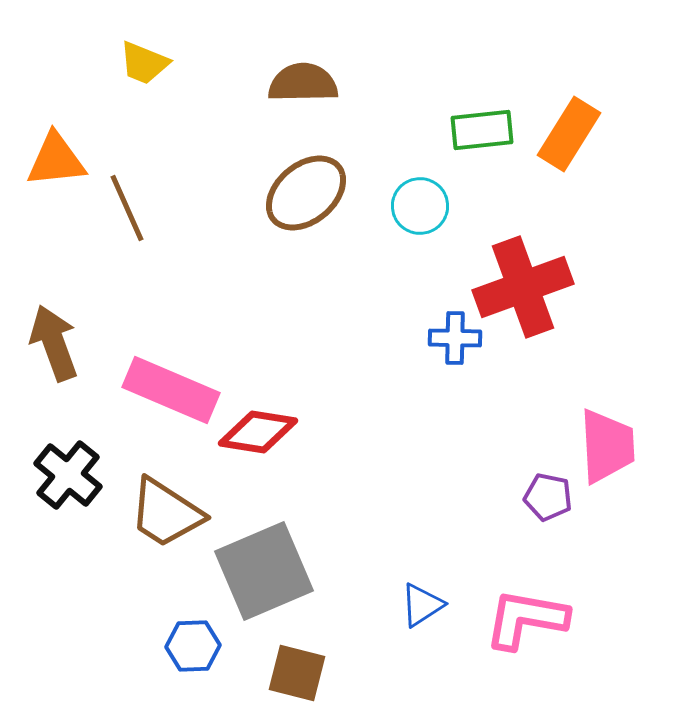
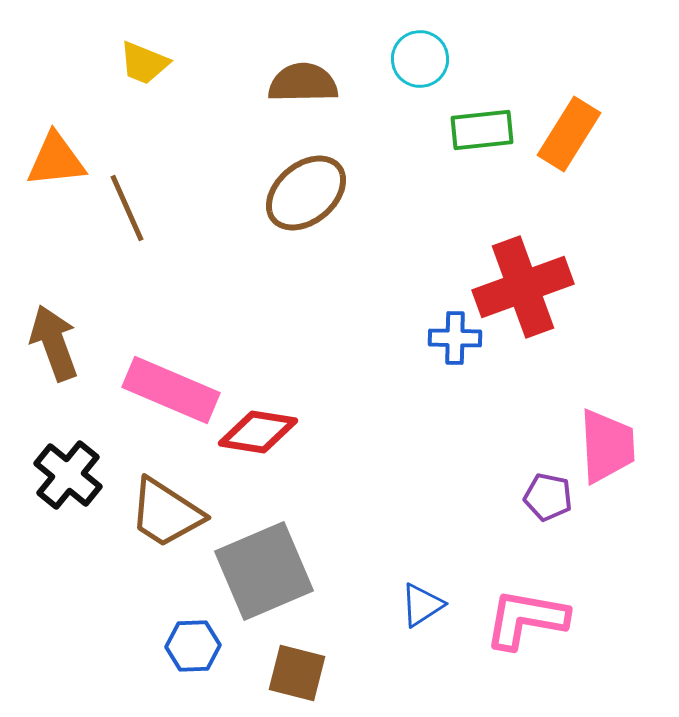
cyan circle: moved 147 px up
